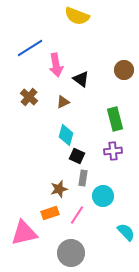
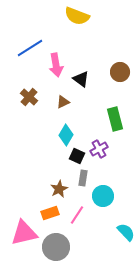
brown circle: moved 4 px left, 2 px down
cyan diamond: rotated 15 degrees clockwise
purple cross: moved 14 px left, 2 px up; rotated 24 degrees counterclockwise
brown star: rotated 12 degrees counterclockwise
gray circle: moved 15 px left, 6 px up
